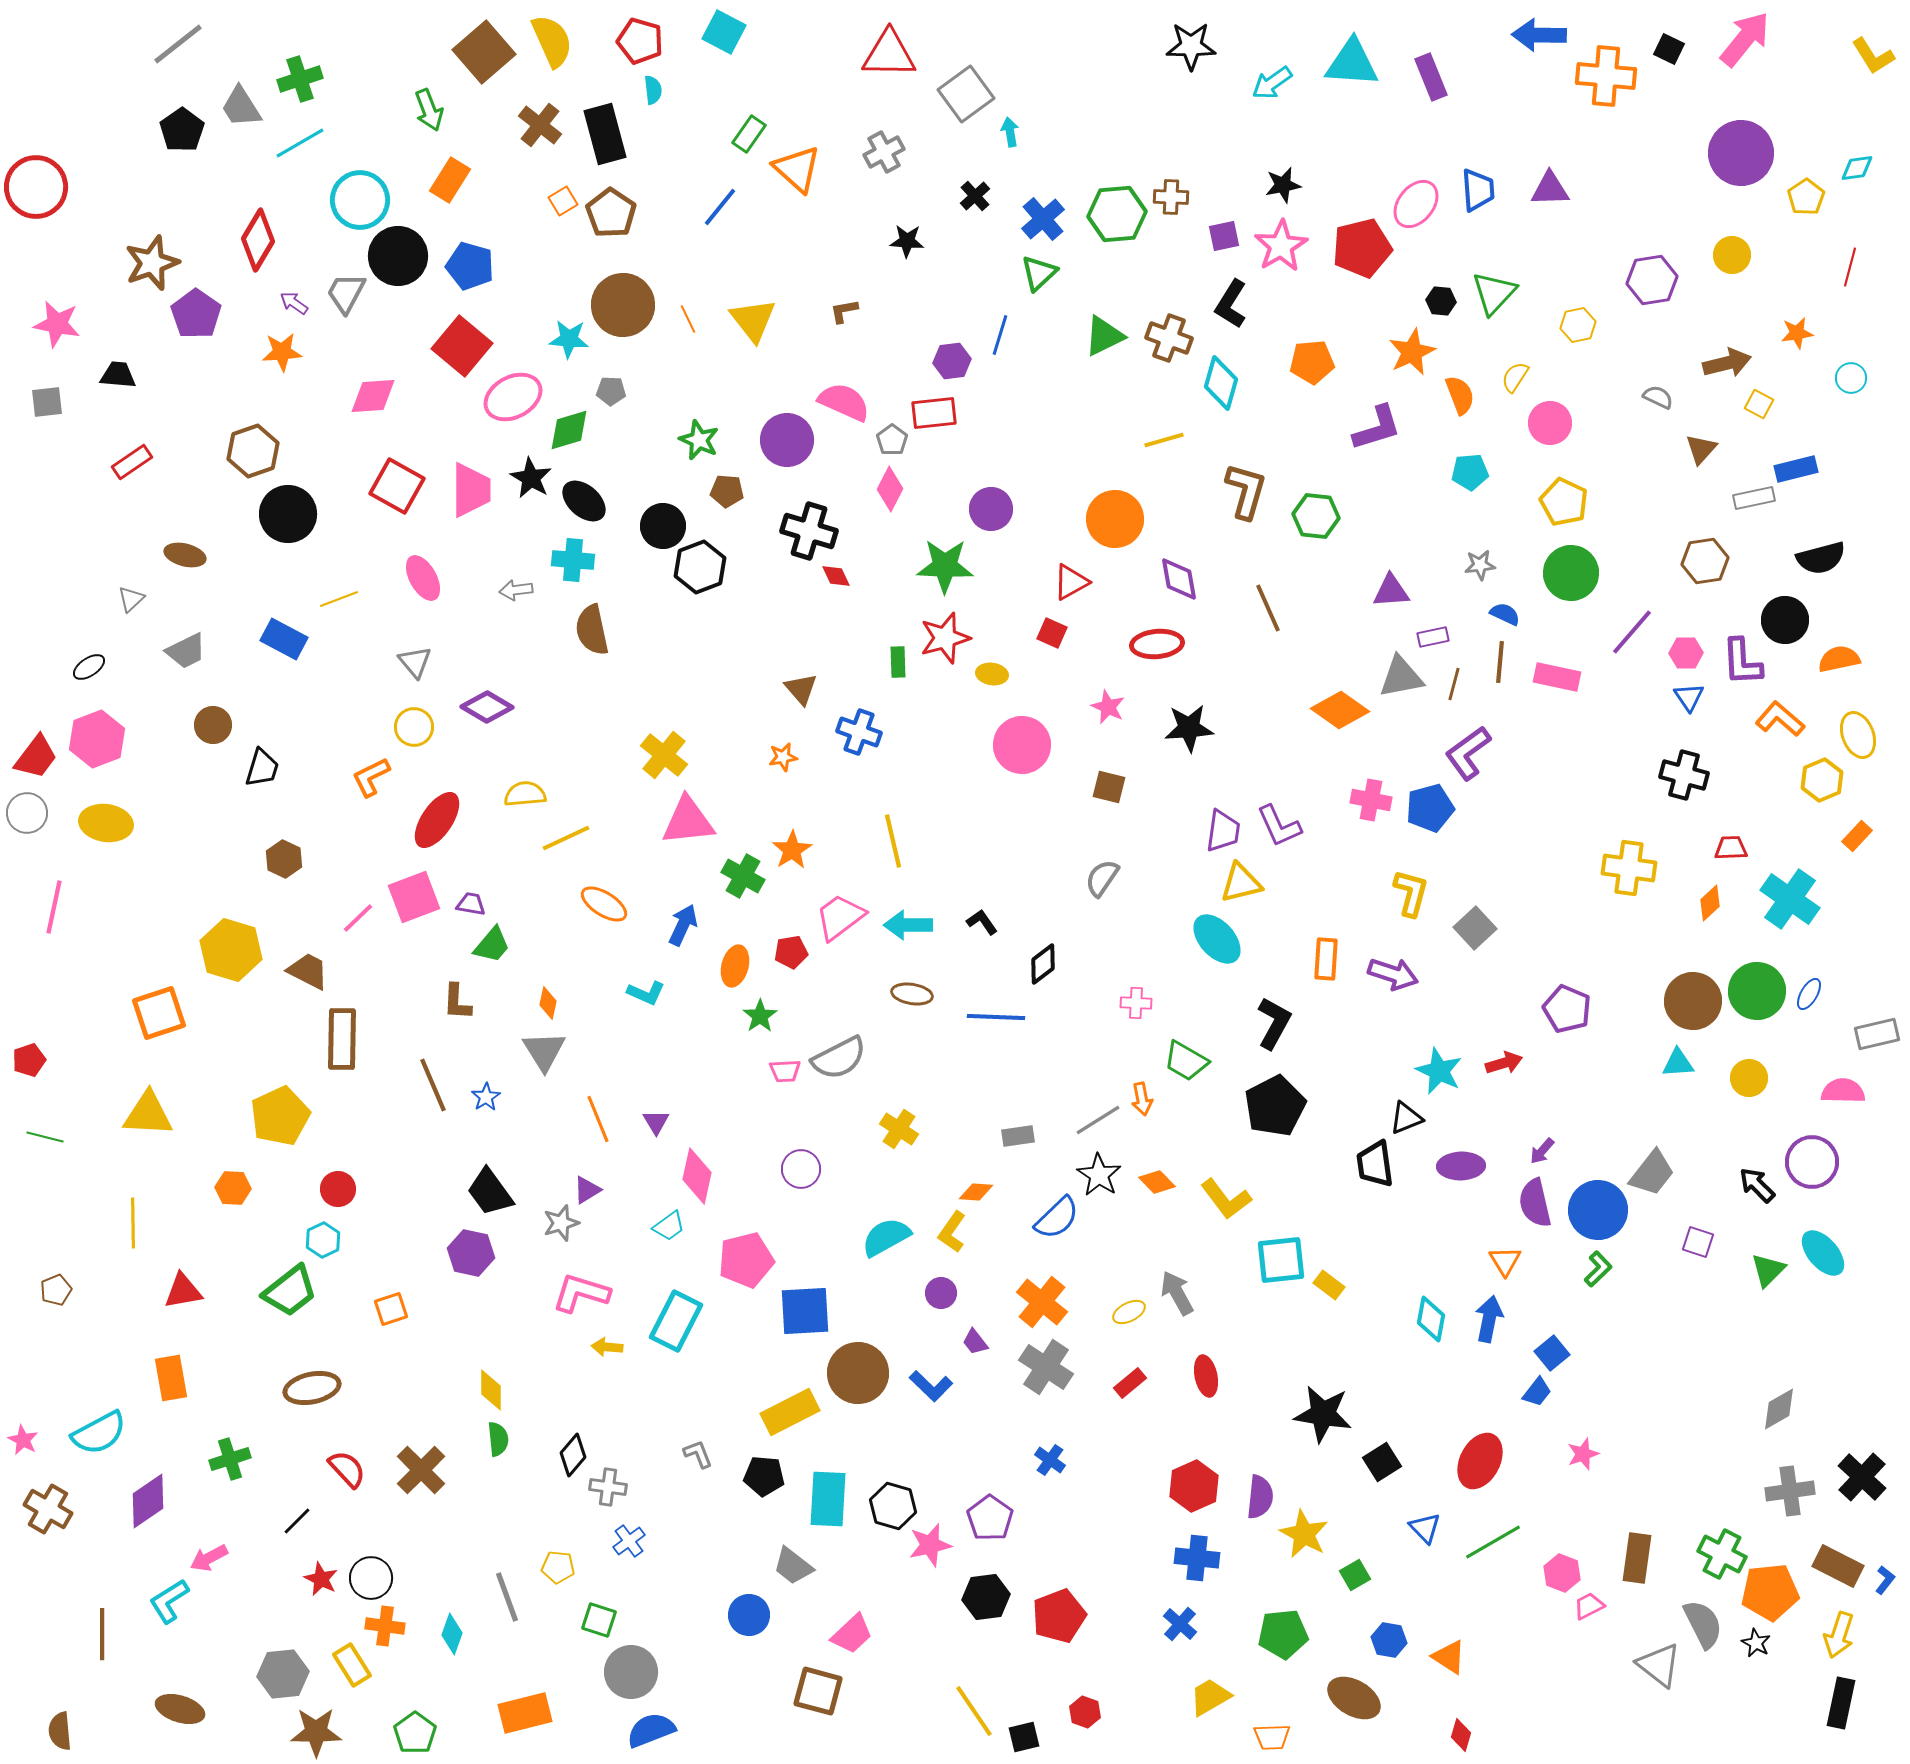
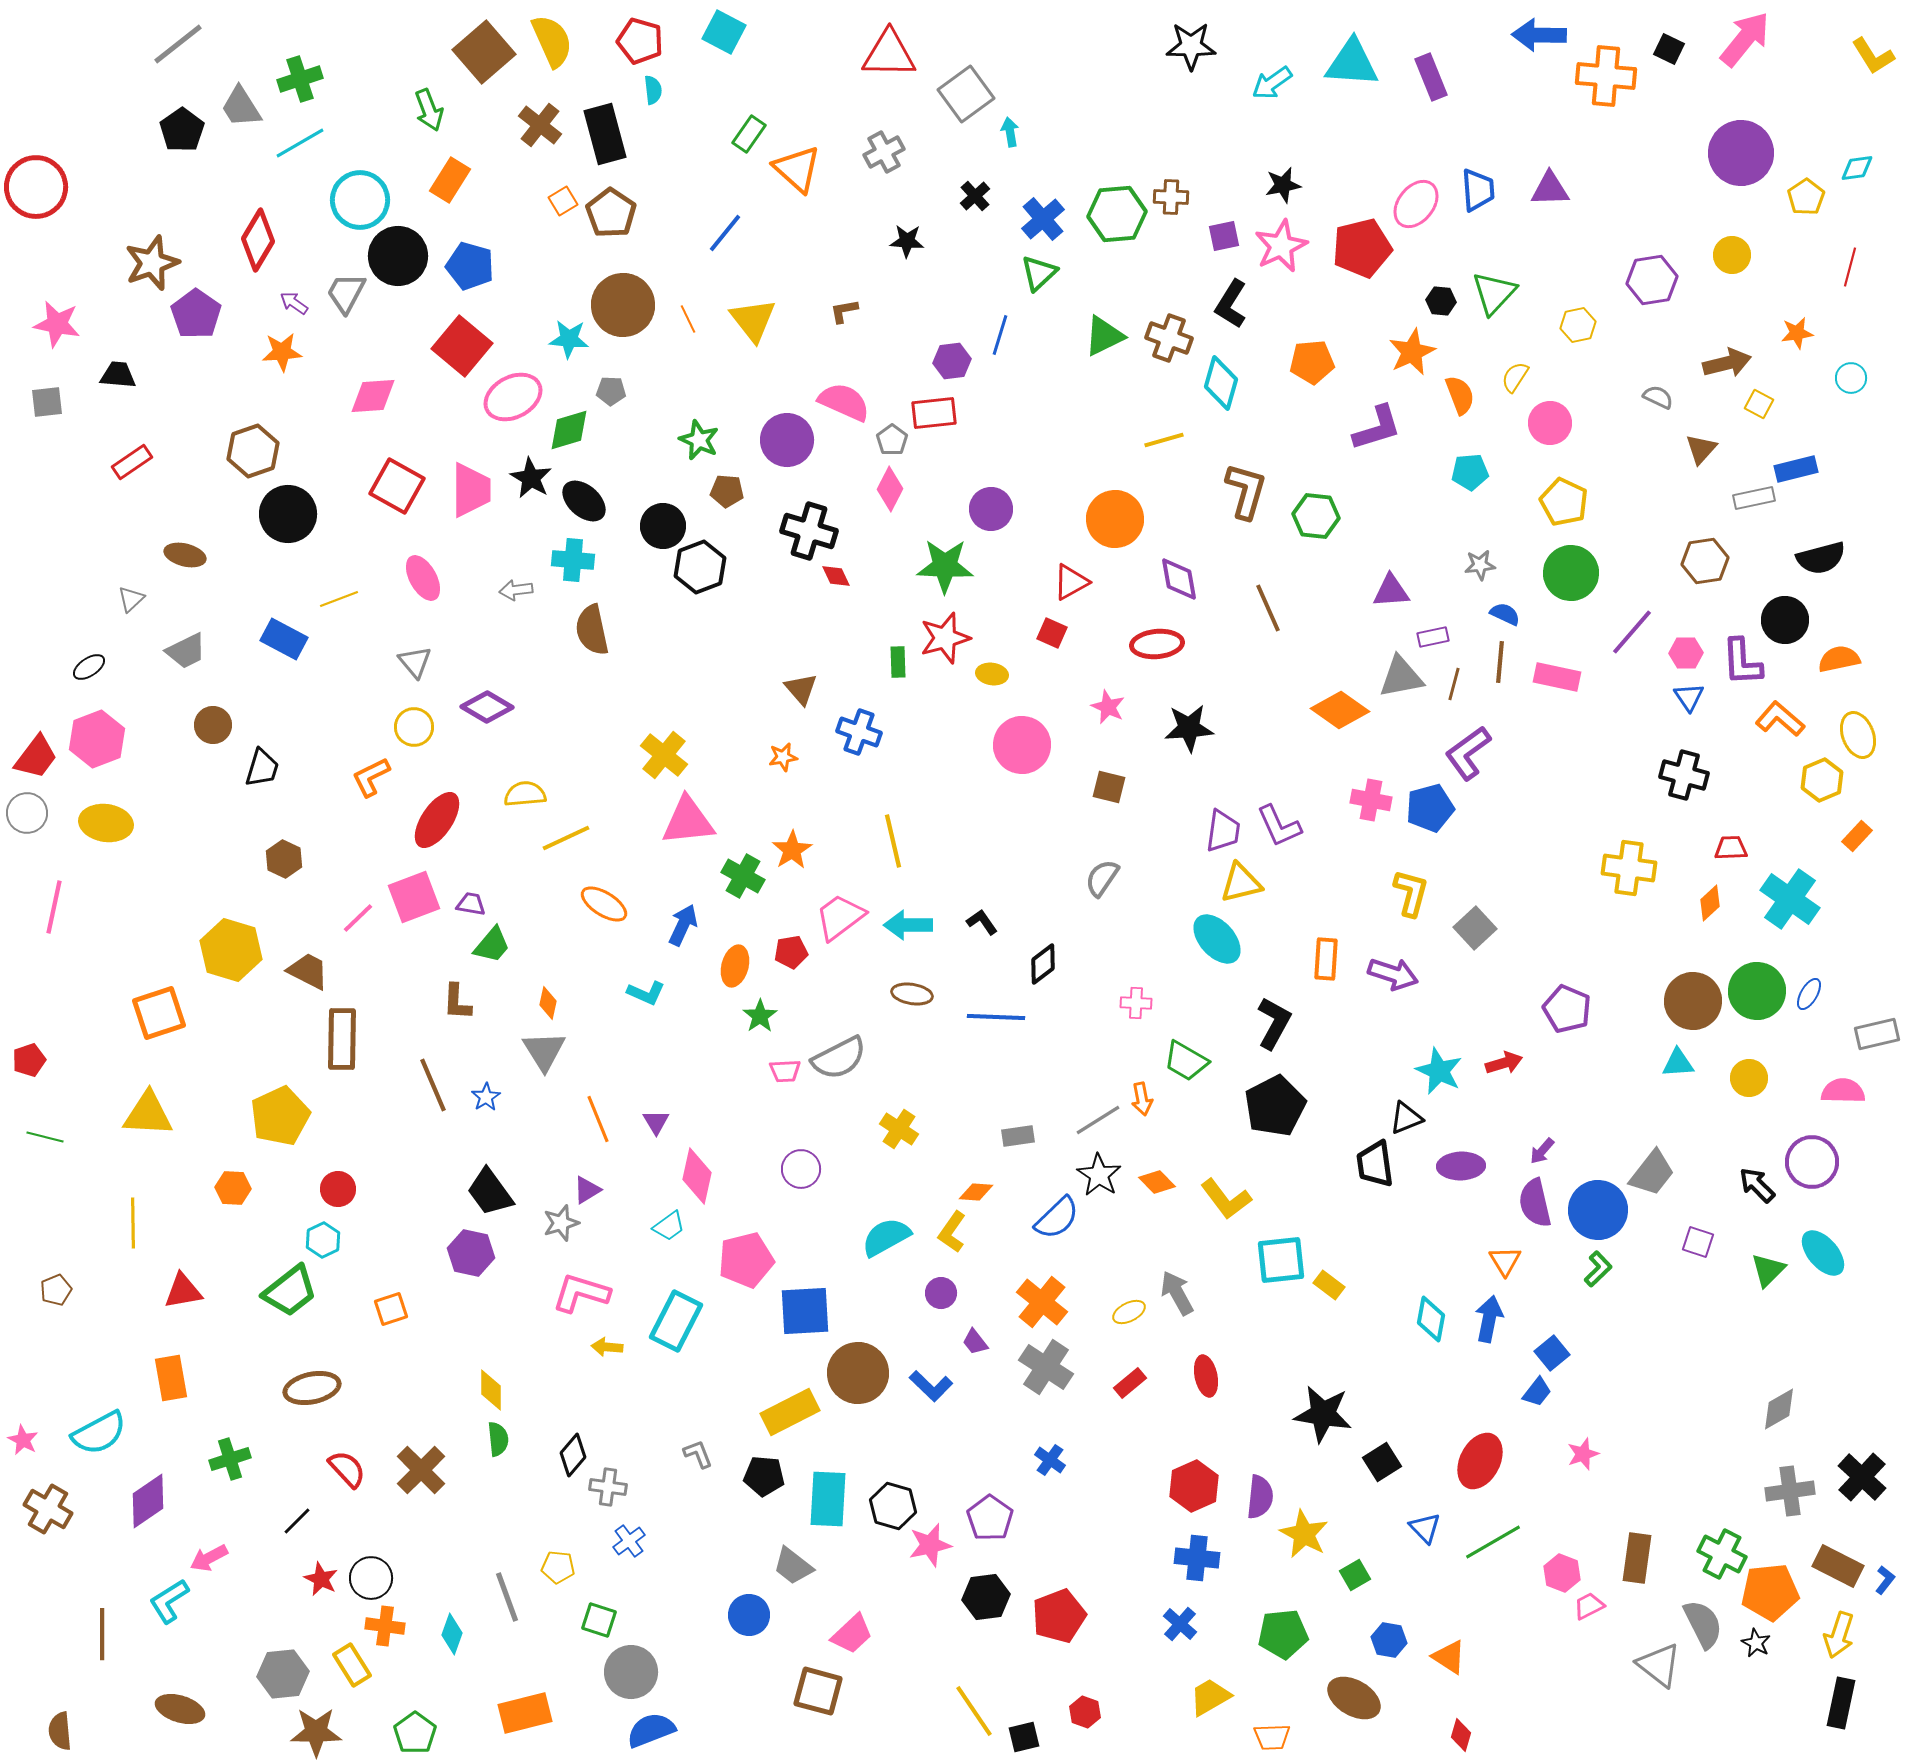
blue line at (720, 207): moved 5 px right, 26 px down
pink star at (1281, 246): rotated 6 degrees clockwise
